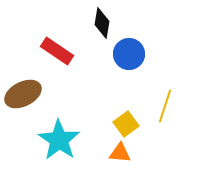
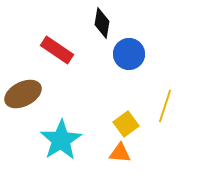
red rectangle: moved 1 px up
cyan star: moved 2 px right; rotated 6 degrees clockwise
